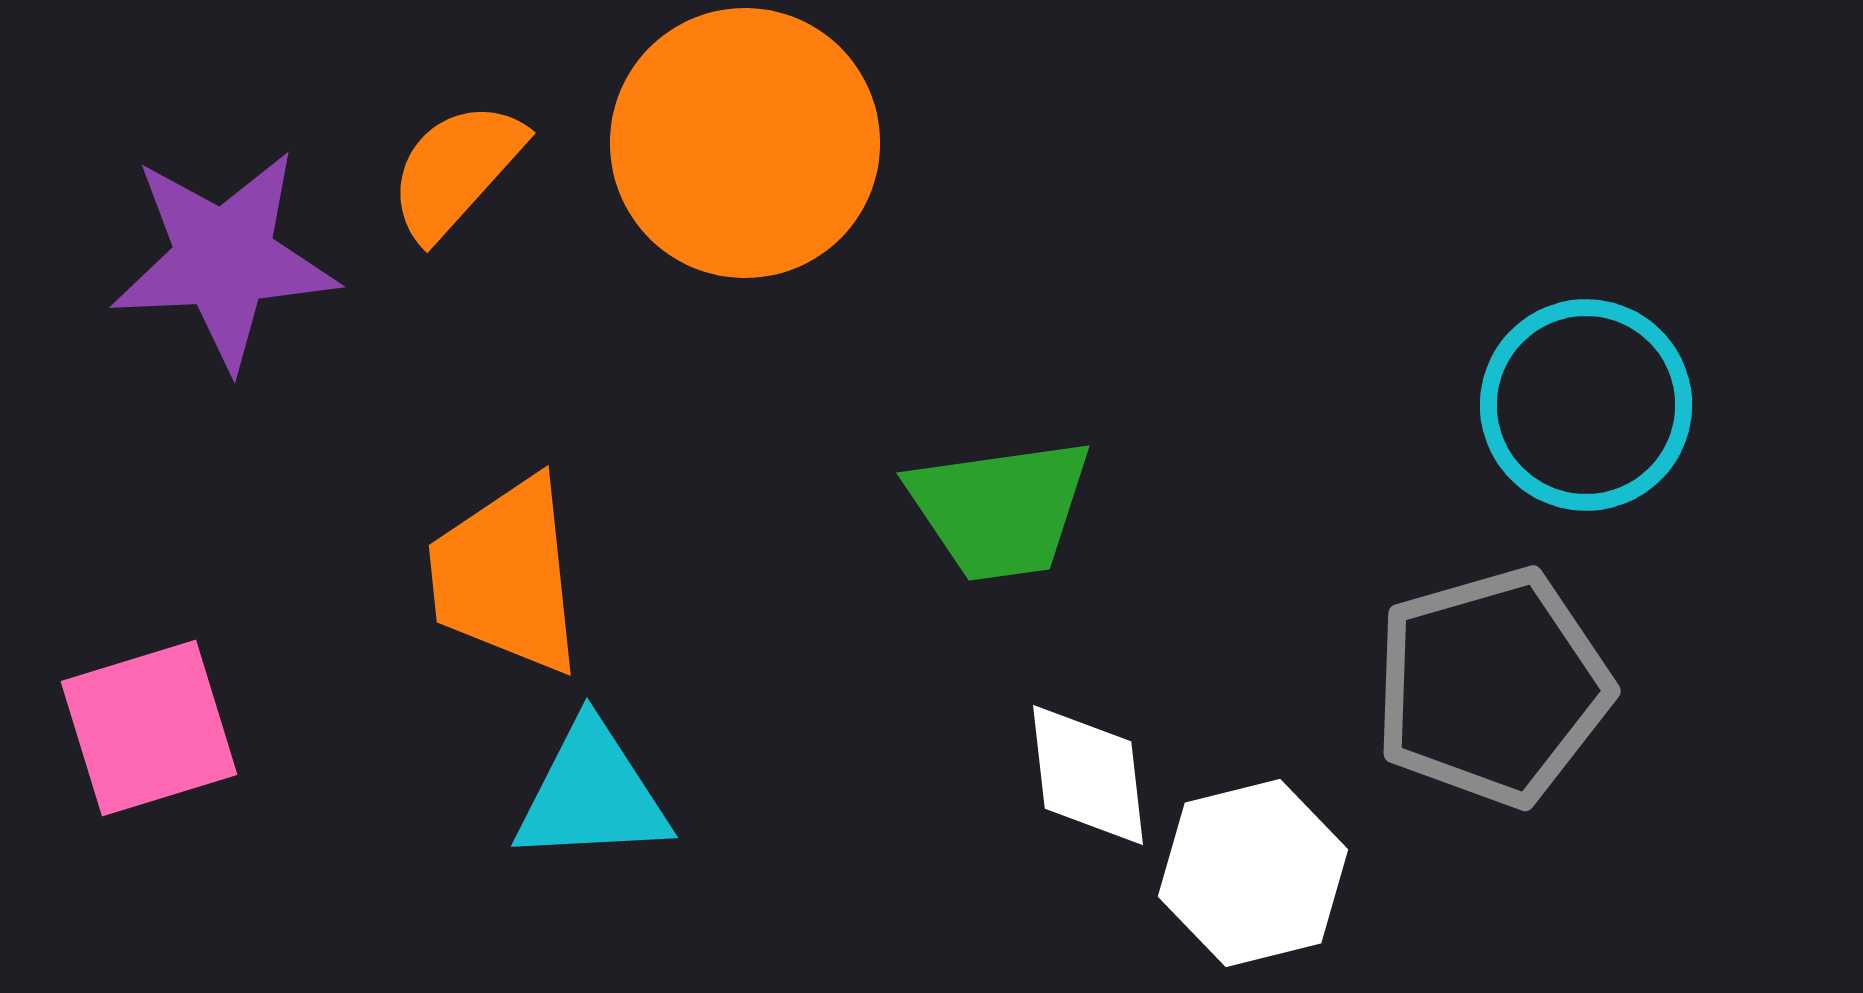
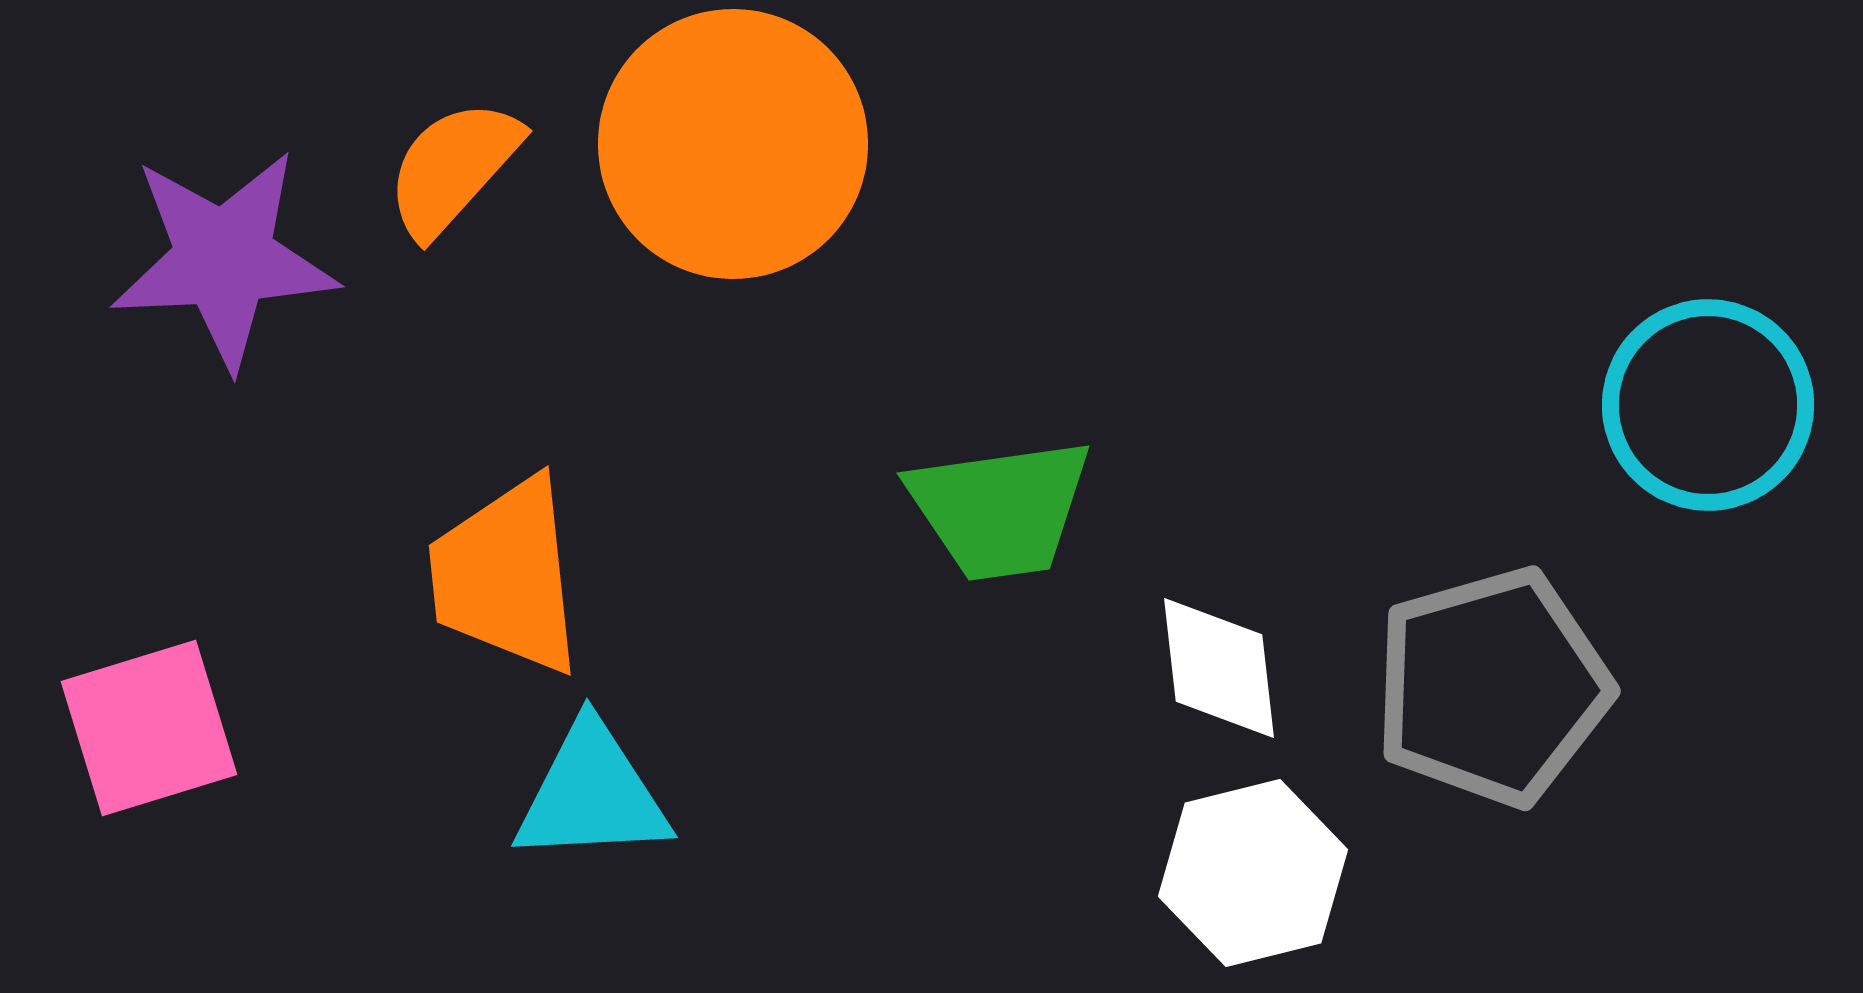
orange circle: moved 12 px left, 1 px down
orange semicircle: moved 3 px left, 2 px up
cyan circle: moved 122 px right
white diamond: moved 131 px right, 107 px up
